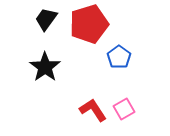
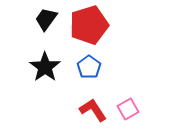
red pentagon: moved 1 px down
blue pentagon: moved 30 px left, 10 px down
pink square: moved 4 px right
